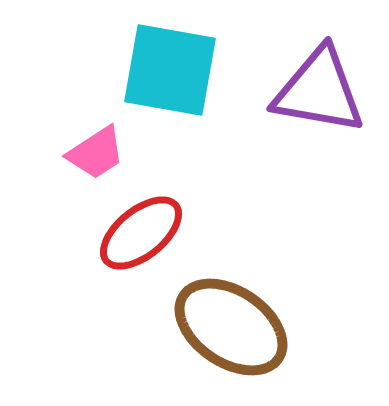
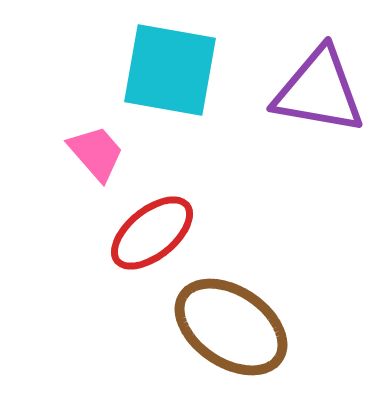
pink trapezoid: rotated 98 degrees counterclockwise
red ellipse: moved 11 px right
